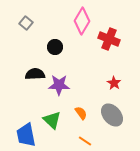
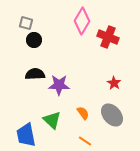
gray square: rotated 24 degrees counterclockwise
red cross: moved 1 px left, 2 px up
black circle: moved 21 px left, 7 px up
orange semicircle: moved 2 px right
